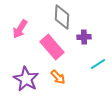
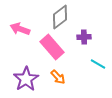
gray diamond: moved 2 px left; rotated 50 degrees clockwise
pink arrow: rotated 78 degrees clockwise
cyan line: rotated 63 degrees clockwise
purple star: rotated 10 degrees clockwise
